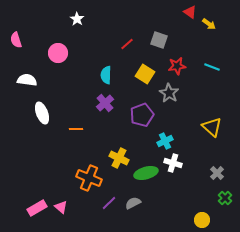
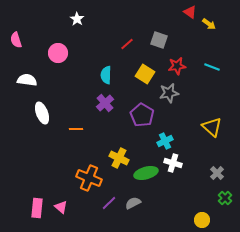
gray star: rotated 30 degrees clockwise
purple pentagon: rotated 20 degrees counterclockwise
pink rectangle: rotated 54 degrees counterclockwise
